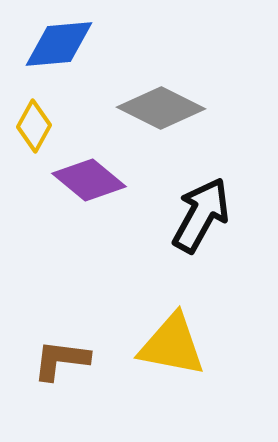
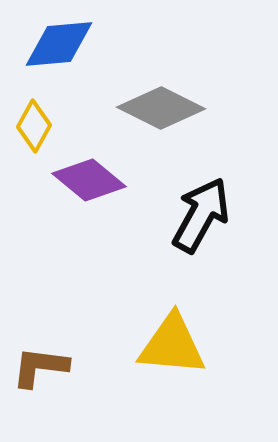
yellow triangle: rotated 6 degrees counterclockwise
brown L-shape: moved 21 px left, 7 px down
